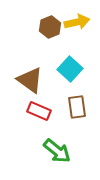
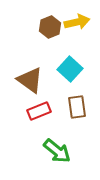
red rectangle: rotated 45 degrees counterclockwise
